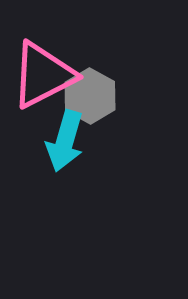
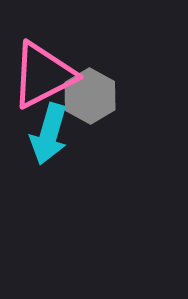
cyan arrow: moved 16 px left, 7 px up
